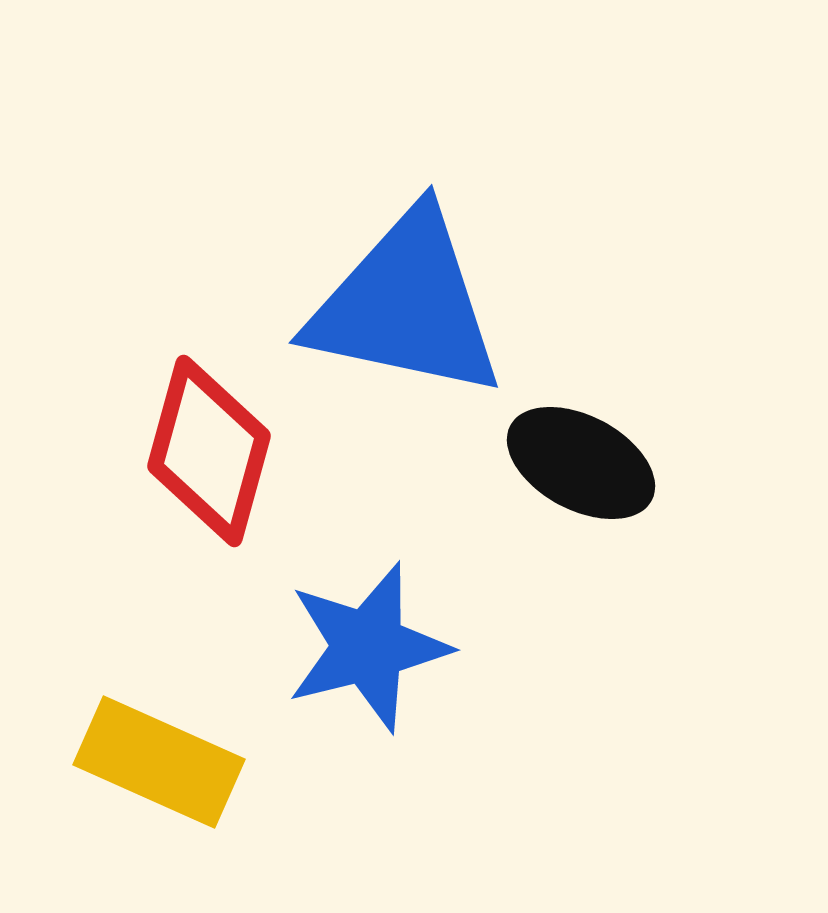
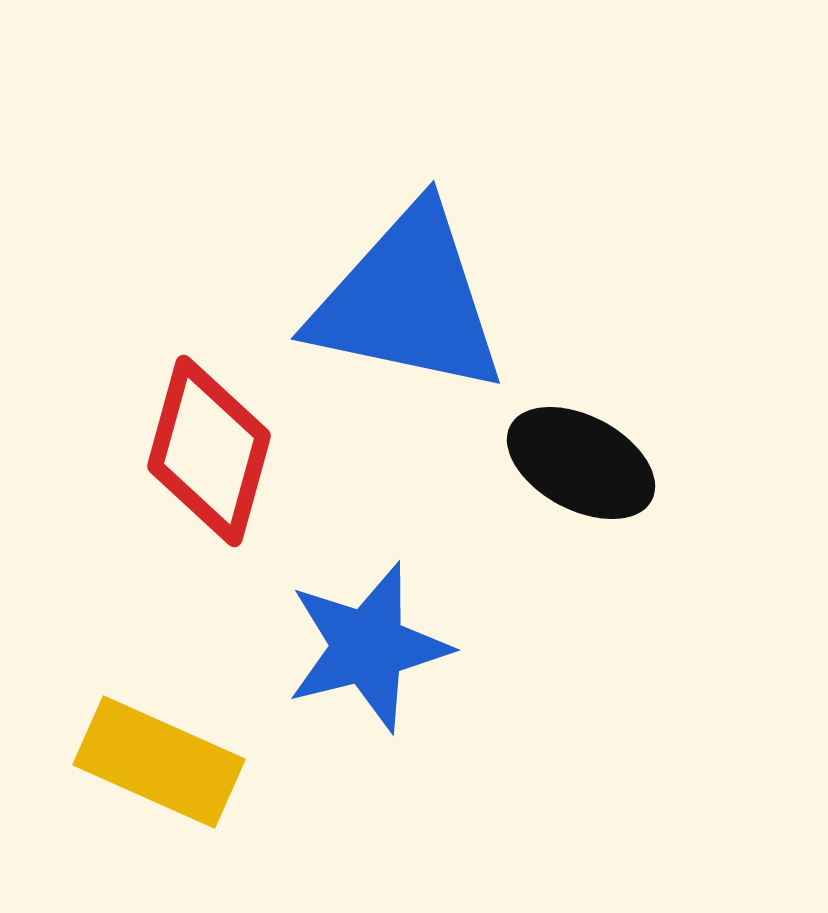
blue triangle: moved 2 px right, 4 px up
